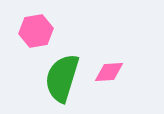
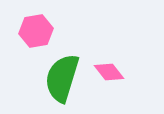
pink diamond: rotated 56 degrees clockwise
